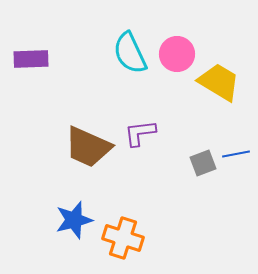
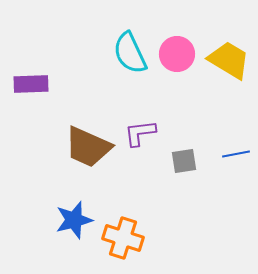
purple rectangle: moved 25 px down
yellow trapezoid: moved 10 px right, 22 px up
gray square: moved 19 px left, 2 px up; rotated 12 degrees clockwise
